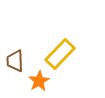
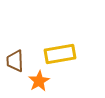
yellow rectangle: rotated 36 degrees clockwise
